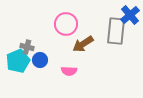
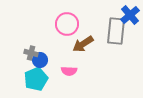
pink circle: moved 1 px right
gray cross: moved 4 px right, 6 px down
cyan pentagon: moved 18 px right, 18 px down
